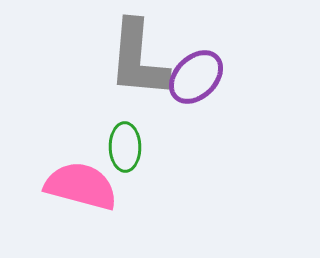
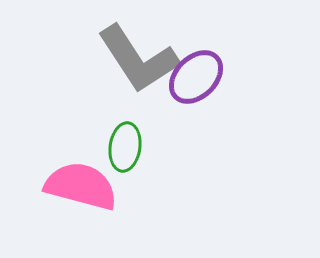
gray L-shape: rotated 38 degrees counterclockwise
green ellipse: rotated 9 degrees clockwise
